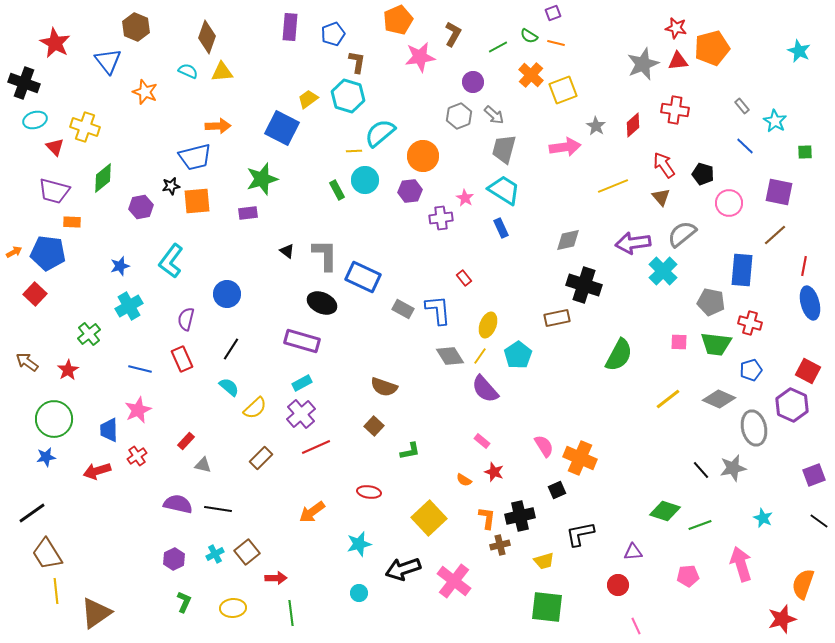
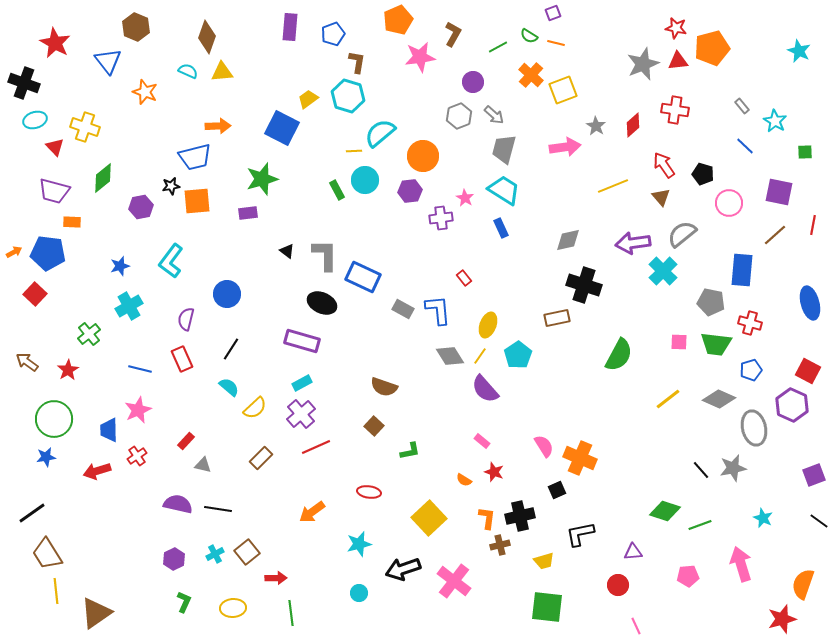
red line at (804, 266): moved 9 px right, 41 px up
